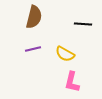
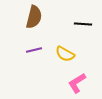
purple line: moved 1 px right, 1 px down
pink L-shape: moved 5 px right, 1 px down; rotated 45 degrees clockwise
